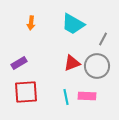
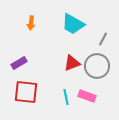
red square: rotated 10 degrees clockwise
pink rectangle: rotated 18 degrees clockwise
